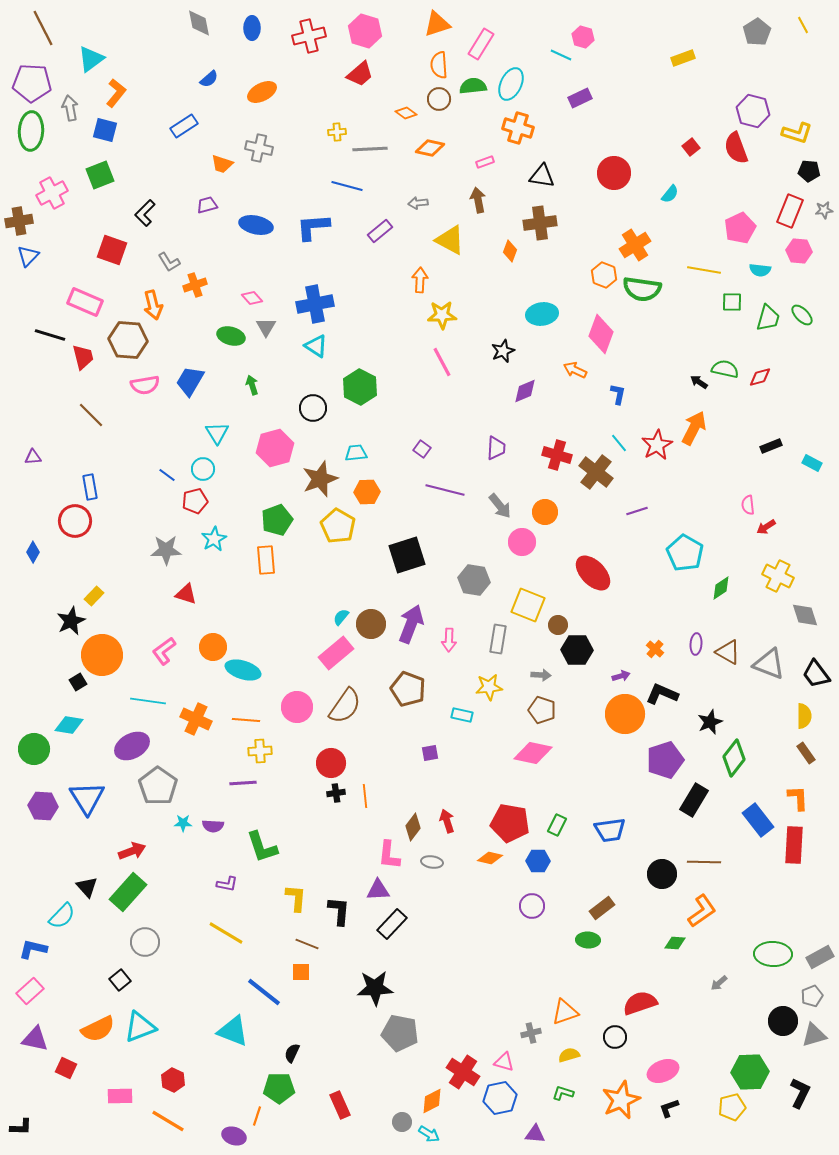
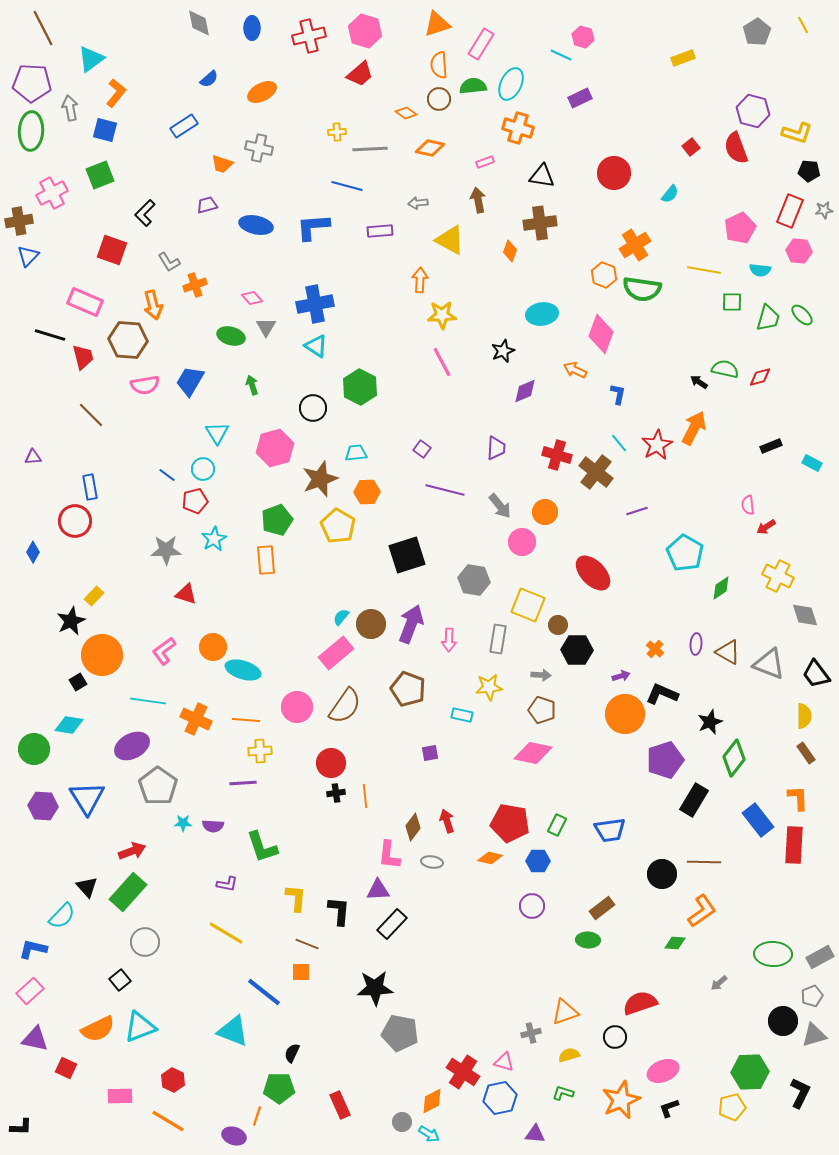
purple rectangle at (380, 231): rotated 35 degrees clockwise
